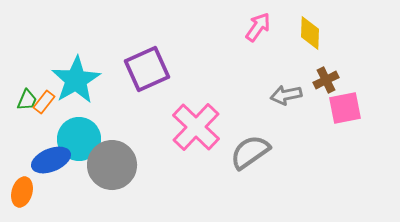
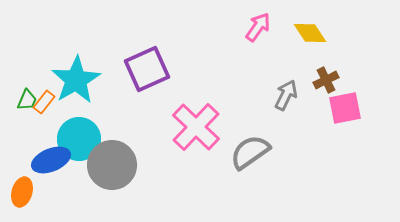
yellow diamond: rotated 36 degrees counterclockwise
gray arrow: rotated 128 degrees clockwise
